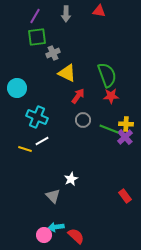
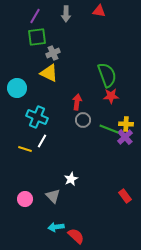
yellow triangle: moved 18 px left
red arrow: moved 1 px left, 6 px down; rotated 28 degrees counterclockwise
white line: rotated 32 degrees counterclockwise
pink circle: moved 19 px left, 36 px up
